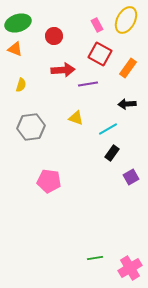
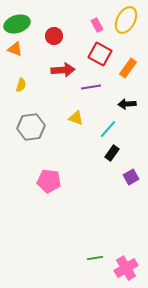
green ellipse: moved 1 px left, 1 px down
purple line: moved 3 px right, 3 px down
cyan line: rotated 18 degrees counterclockwise
pink cross: moved 4 px left
